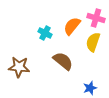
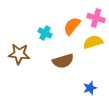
yellow semicircle: rotated 54 degrees clockwise
brown semicircle: rotated 125 degrees clockwise
brown star: moved 13 px up
